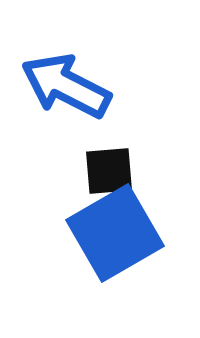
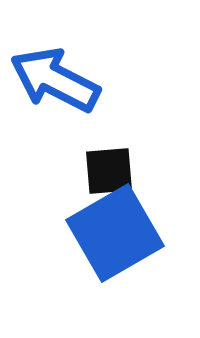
blue arrow: moved 11 px left, 6 px up
